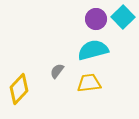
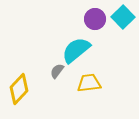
purple circle: moved 1 px left
cyan semicircle: moved 17 px left; rotated 24 degrees counterclockwise
